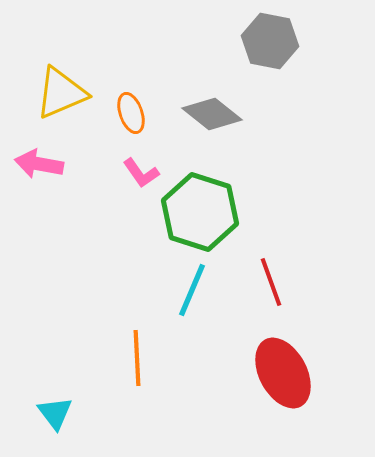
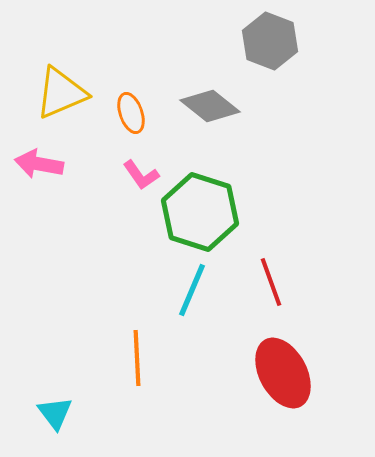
gray hexagon: rotated 10 degrees clockwise
gray diamond: moved 2 px left, 8 px up
pink L-shape: moved 2 px down
